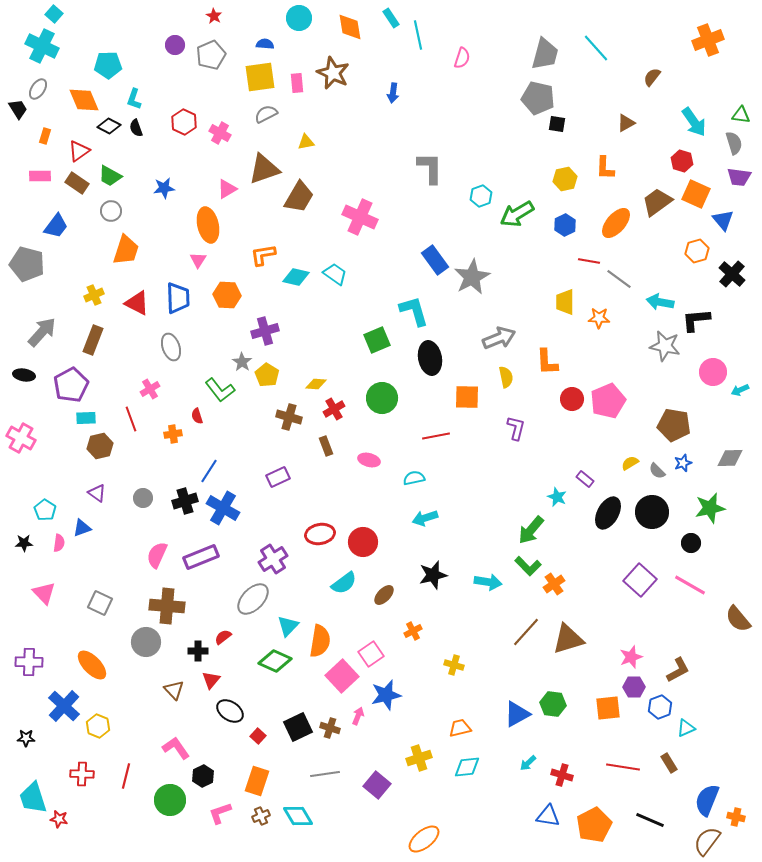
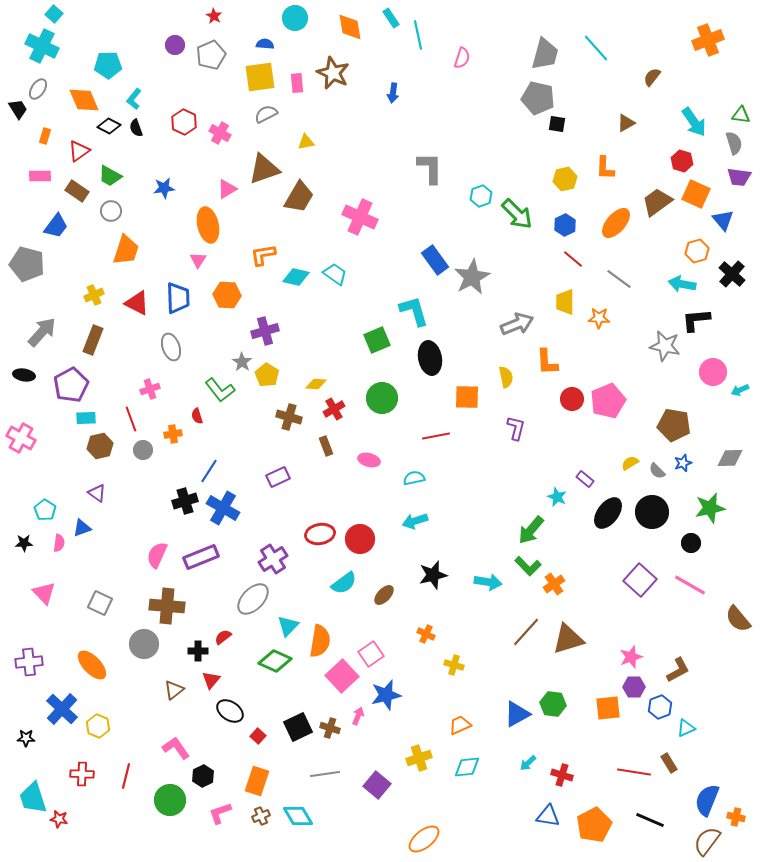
cyan circle at (299, 18): moved 4 px left
cyan L-shape at (134, 99): rotated 20 degrees clockwise
brown rectangle at (77, 183): moved 8 px down
green arrow at (517, 214): rotated 104 degrees counterclockwise
red line at (589, 261): moved 16 px left, 2 px up; rotated 30 degrees clockwise
cyan arrow at (660, 302): moved 22 px right, 18 px up
gray arrow at (499, 338): moved 18 px right, 14 px up
pink cross at (150, 389): rotated 12 degrees clockwise
gray circle at (143, 498): moved 48 px up
black ellipse at (608, 513): rotated 8 degrees clockwise
cyan arrow at (425, 518): moved 10 px left, 3 px down
red circle at (363, 542): moved 3 px left, 3 px up
orange cross at (413, 631): moved 13 px right, 3 px down; rotated 36 degrees counterclockwise
gray circle at (146, 642): moved 2 px left, 2 px down
purple cross at (29, 662): rotated 8 degrees counterclockwise
brown triangle at (174, 690): rotated 35 degrees clockwise
blue cross at (64, 706): moved 2 px left, 3 px down
orange trapezoid at (460, 728): moved 3 px up; rotated 10 degrees counterclockwise
red line at (623, 767): moved 11 px right, 5 px down
